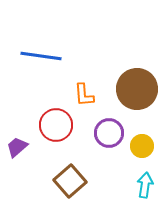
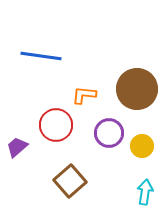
orange L-shape: rotated 100 degrees clockwise
cyan arrow: moved 7 px down
